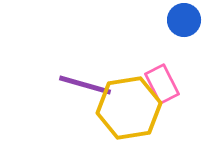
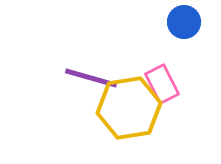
blue circle: moved 2 px down
purple line: moved 6 px right, 7 px up
